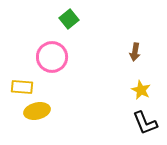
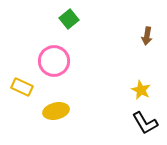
brown arrow: moved 12 px right, 16 px up
pink circle: moved 2 px right, 4 px down
yellow rectangle: rotated 20 degrees clockwise
yellow ellipse: moved 19 px right
black L-shape: rotated 8 degrees counterclockwise
